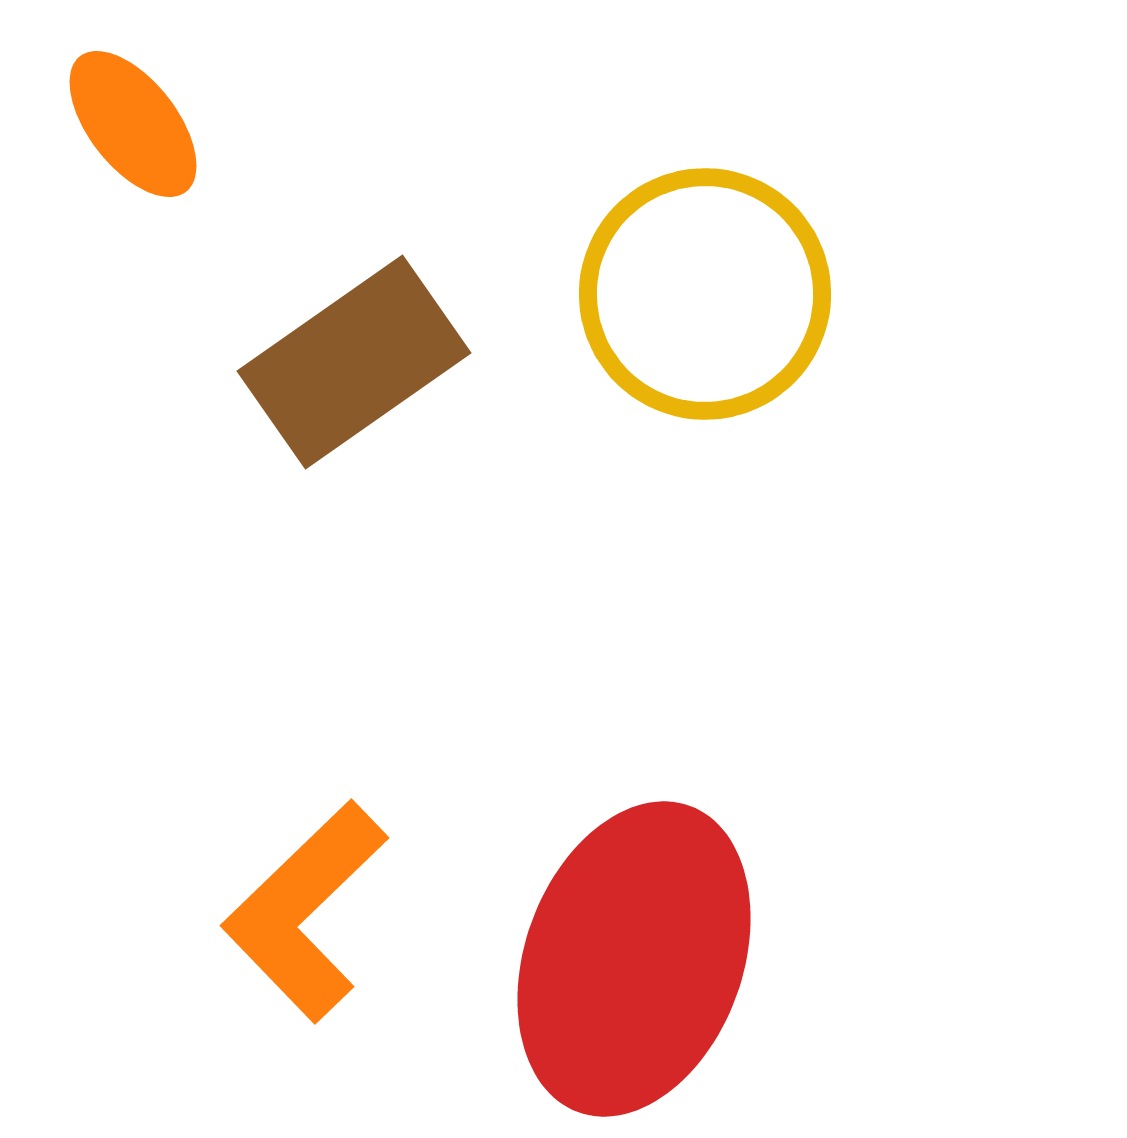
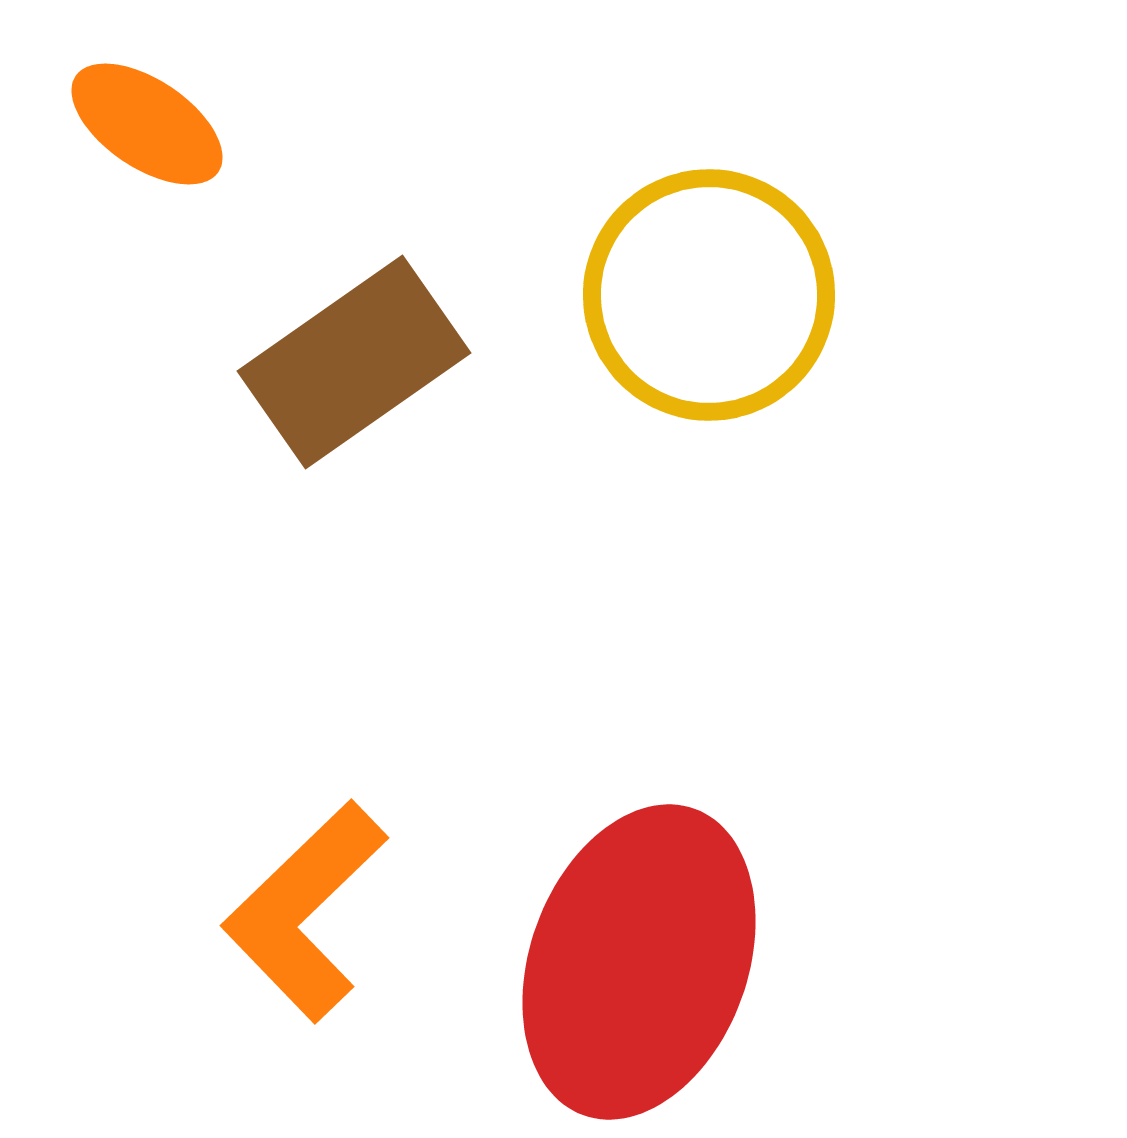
orange ellipse: moved 14 px right; rotated 18 degrees counterclockwise
yellow circle: moved 4 px right, 1 px down
red ellipse: moved 5 px right, 3 px down
